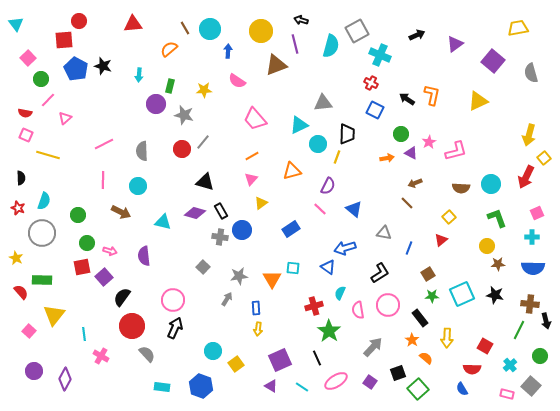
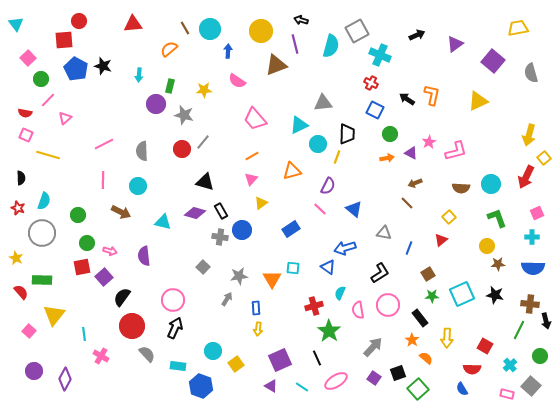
green circle at (401, 134): moved 11 px left
purple square at (370, 382): moved 4 px right, 4 px up
cyan rectangle at (162, 387): moved 16 px right, 21 px up
